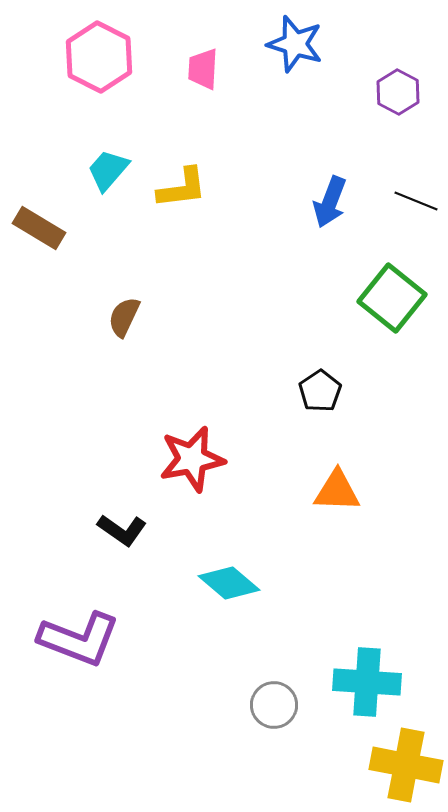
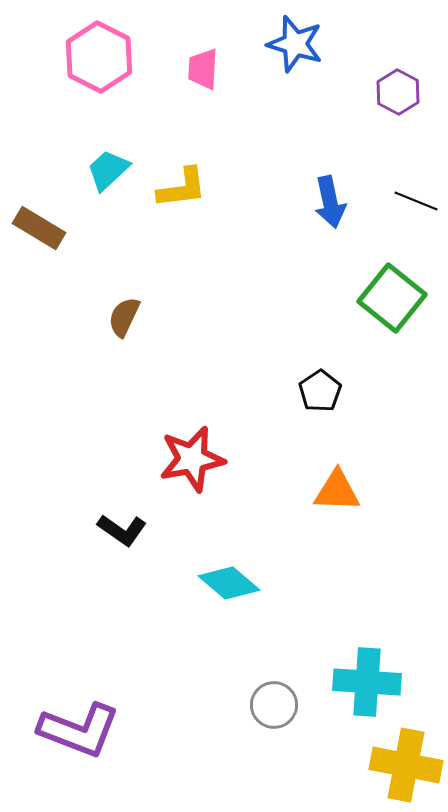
cyan trapezoid: rotated 6 degrees clockwise
blue arrow: rotated 33 degrees counterclockwise
purple L-shape: moved 91 px down
